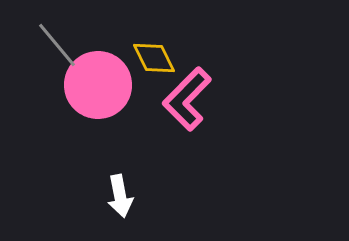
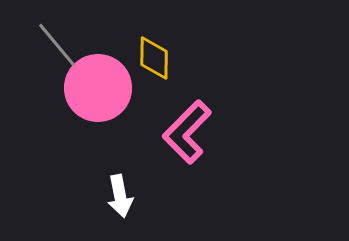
yellow diamond: rotated 27 degrees clockwise
pink circle: moved 3 px down
pink L-shape: moved 33 px down
